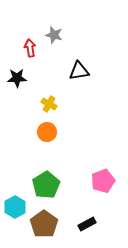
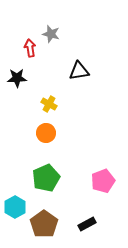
gray star: moved 3 px left, 1 px up
orange circle: moved 1 px left, 1 px down
green pentagon: moved 7 px up; rotated 8 degrees clockwise
